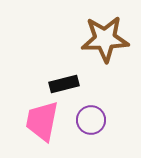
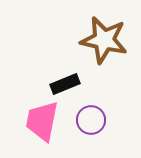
brown star: moved 1 px left, 1 px down; rotated 15 degrees clockwise
black rectangle: moved 1 px right; rotated 8 degrees counterclockwise
